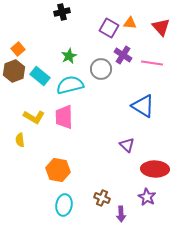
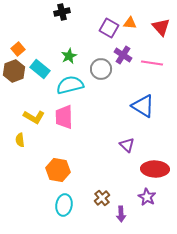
cyan rectangle: moved 7 px up
brown cross: rotated 28 degrees clockwise
